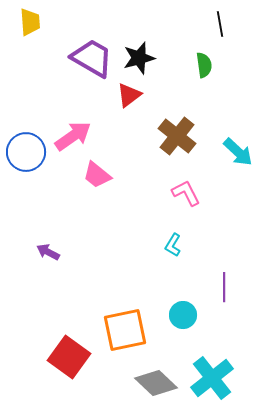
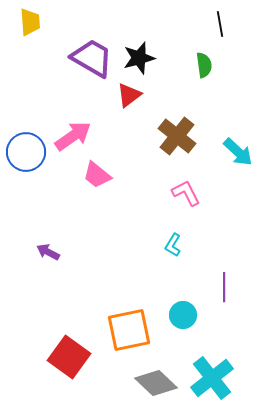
orange square: moved 4 px right
